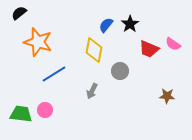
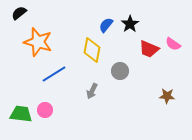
yellow diamond: moved 2 px left
